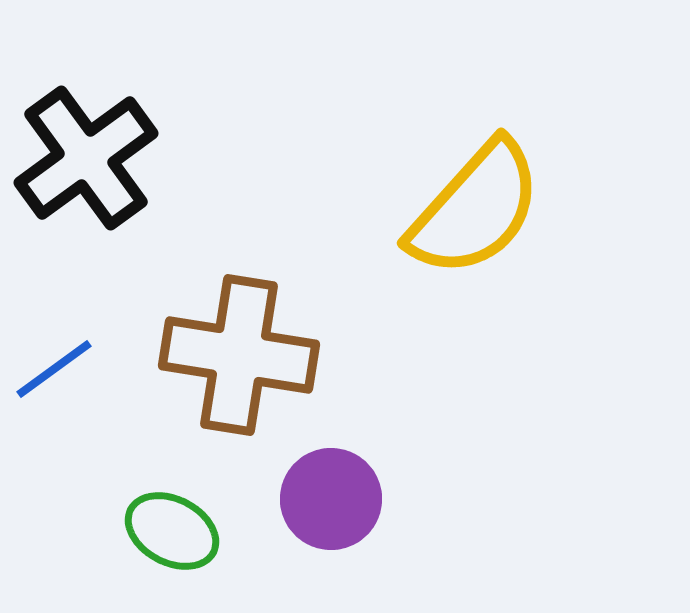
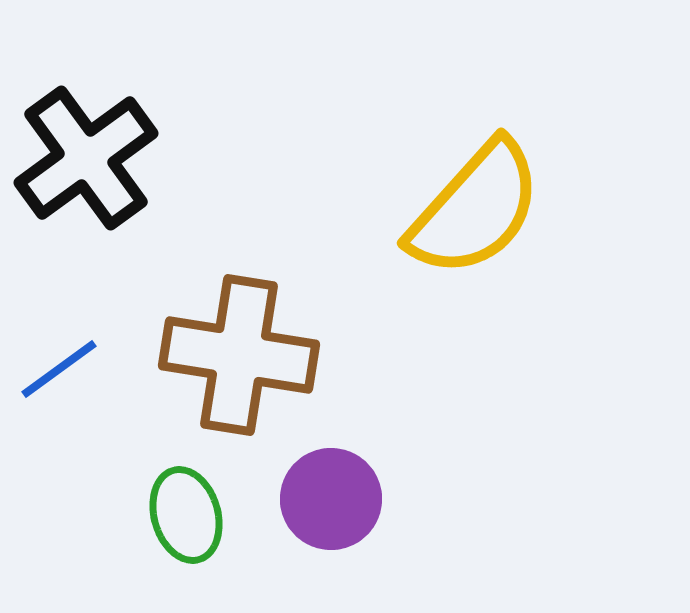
blue line: moved 5 px right
green ellipse: moved 14 px right, 16 px up; rotated 46 degrees clockwise
